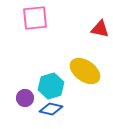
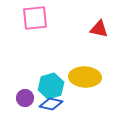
red triangle: moved 1 px left
yellow ellipse: moved 6 px down; rotated 32 degrees counterclockwise
blue diamond: moved 5 px up
